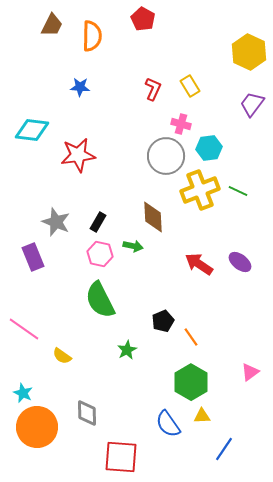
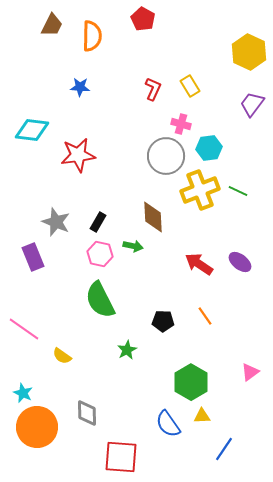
black pentagon: rotated 25 degrees clockwise
orange line: moved 14 px right, 21 px up
